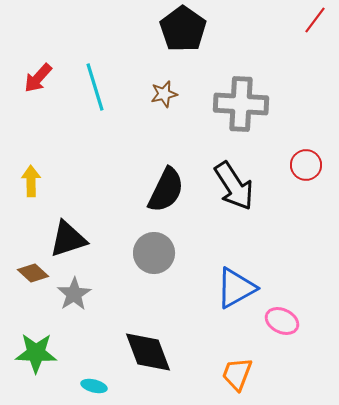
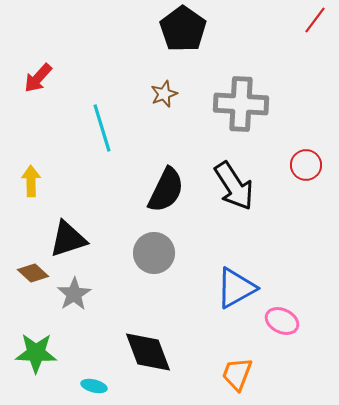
cyan line: moved 7 px right, 41 px down
brown star: rotated 8 degrees counterclockwise
